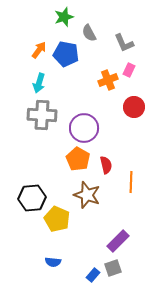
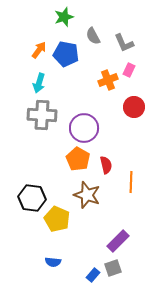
gray semicircle: moved 4 px right, 3 px down
black hexagon: rotated 12 degrees clockwise
